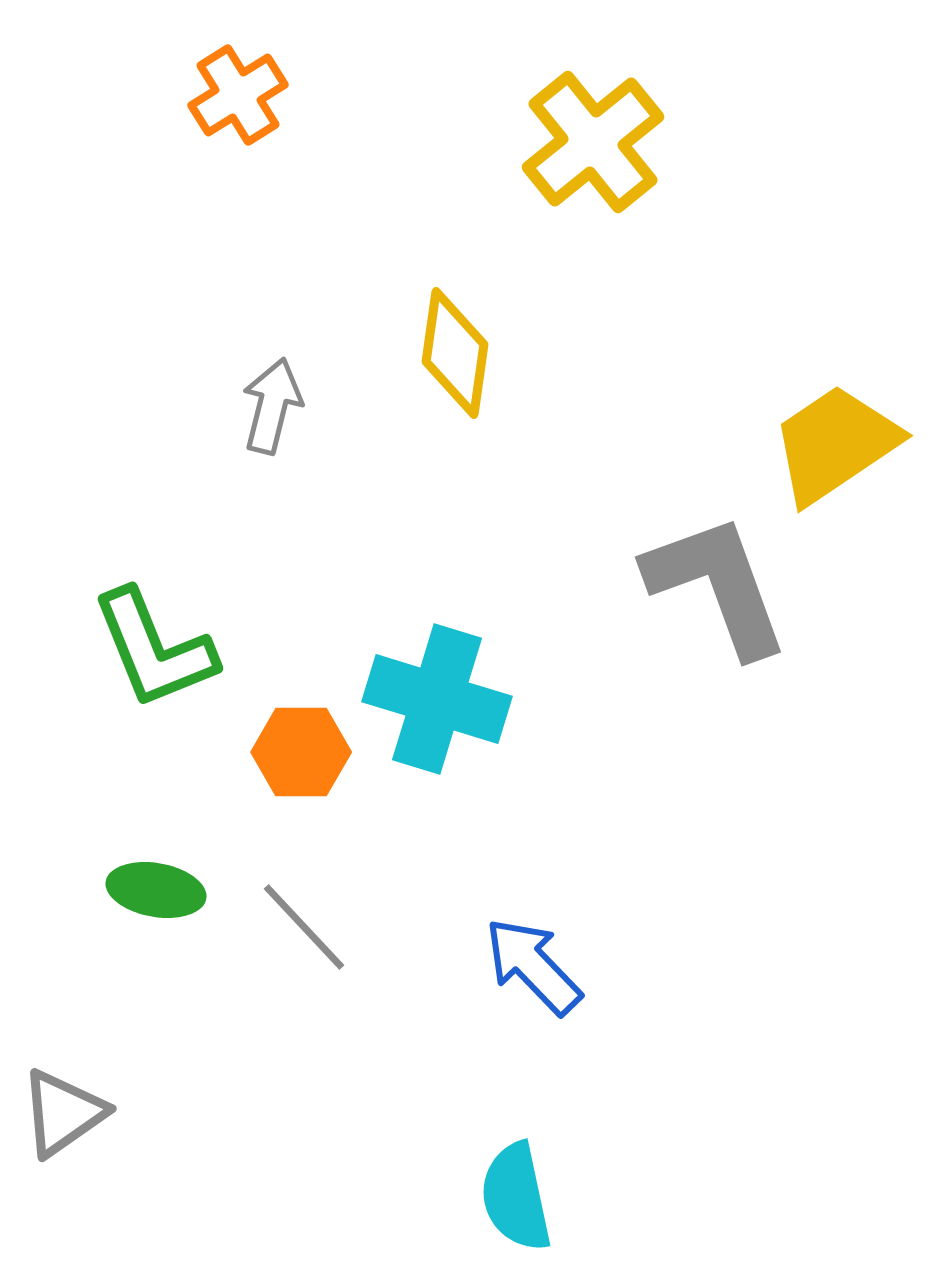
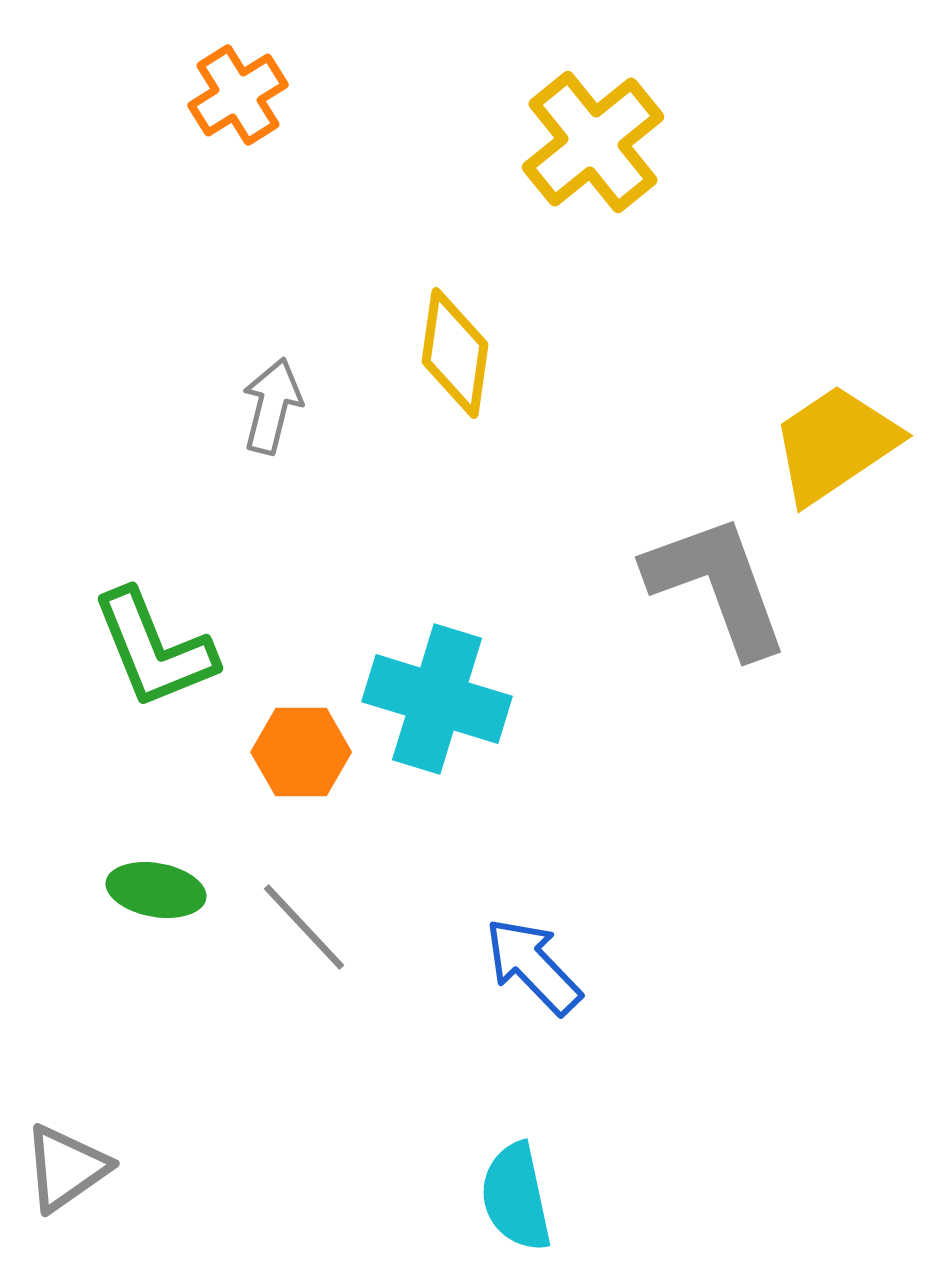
gray triangle: moved 3 px right, 55 px down
